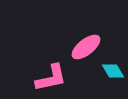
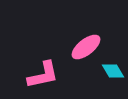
pink L-shape: moved 8 px left, 3 px up
